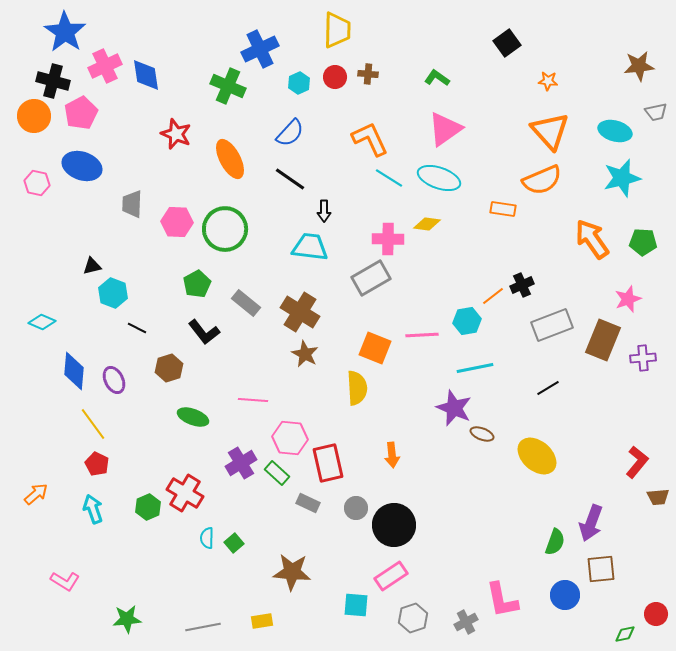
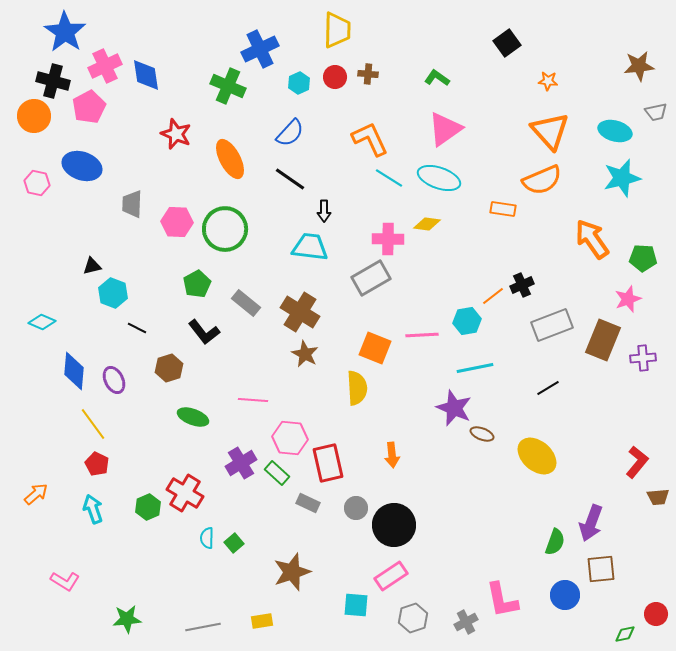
pink pentagon at (81, 113): moved 8 px right, 6 px up
green pentagon at (643, 242): moved 16 px down
brown star at (292, 572): rotated 24 degrees counterclockwise
